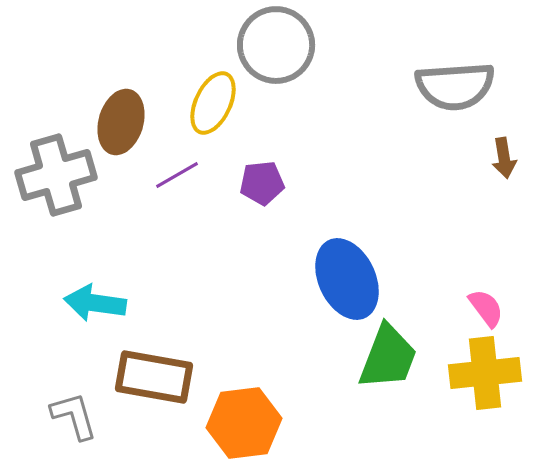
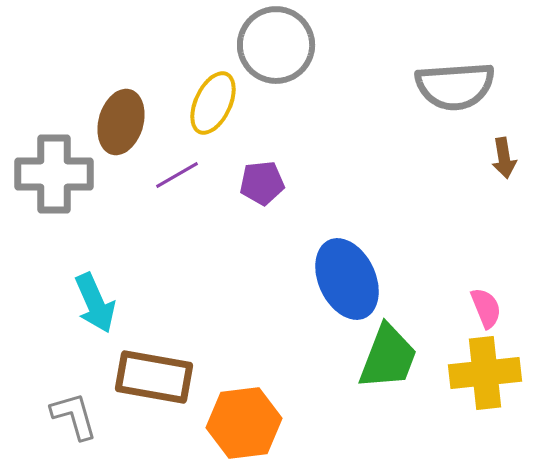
gray cross: moved 2 px left, 1 px up; rotated 16 degrees clockwise
cyan arrow: rotated 122 degrees counterclockwise
pink semicircle: rotated 15 degrees clockwise
